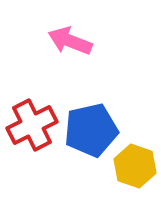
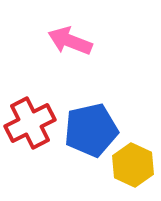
red cross: moved 2 px left, 2 px up
yellow hexagon: moved 2 px left, 1 px up; rotated 6 degrees clockwise
